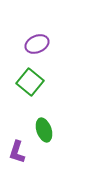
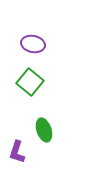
purple ellipse: moved 4 px left; rotated 35 degrees clockwise
